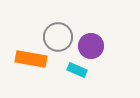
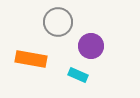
gray circle: moved 15 px up
cyan rectangle: moved 1 px right, 5 px down
